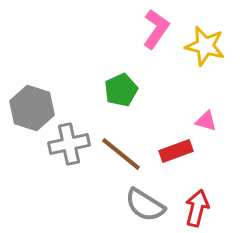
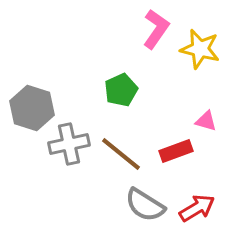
yellow star: moved 5 px left, 3 px down
red arrow: rotated 45 degrees clockwise
